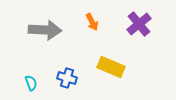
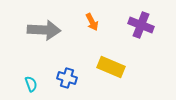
purple cross: moved 2 px right, 1 px down; rotated 30 degrees counterclockwise
gray arrow: moved 1 px left
cyan semicircle: moved 1 px down
